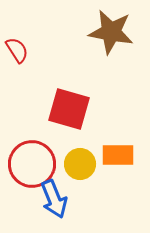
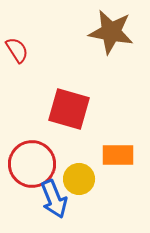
yellow circle: moved 1 px left, 15 px down
